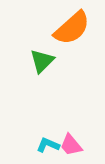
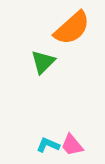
green triangle: moved 1 px right, 1 px down
pink trapezoid: moved 1 px right
